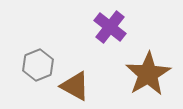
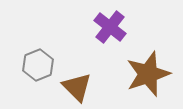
brown star: rotated 12 degrees clockwise
brown triangle: moved 2 px right, 1 px down; rotated 16 degrees clockwise
